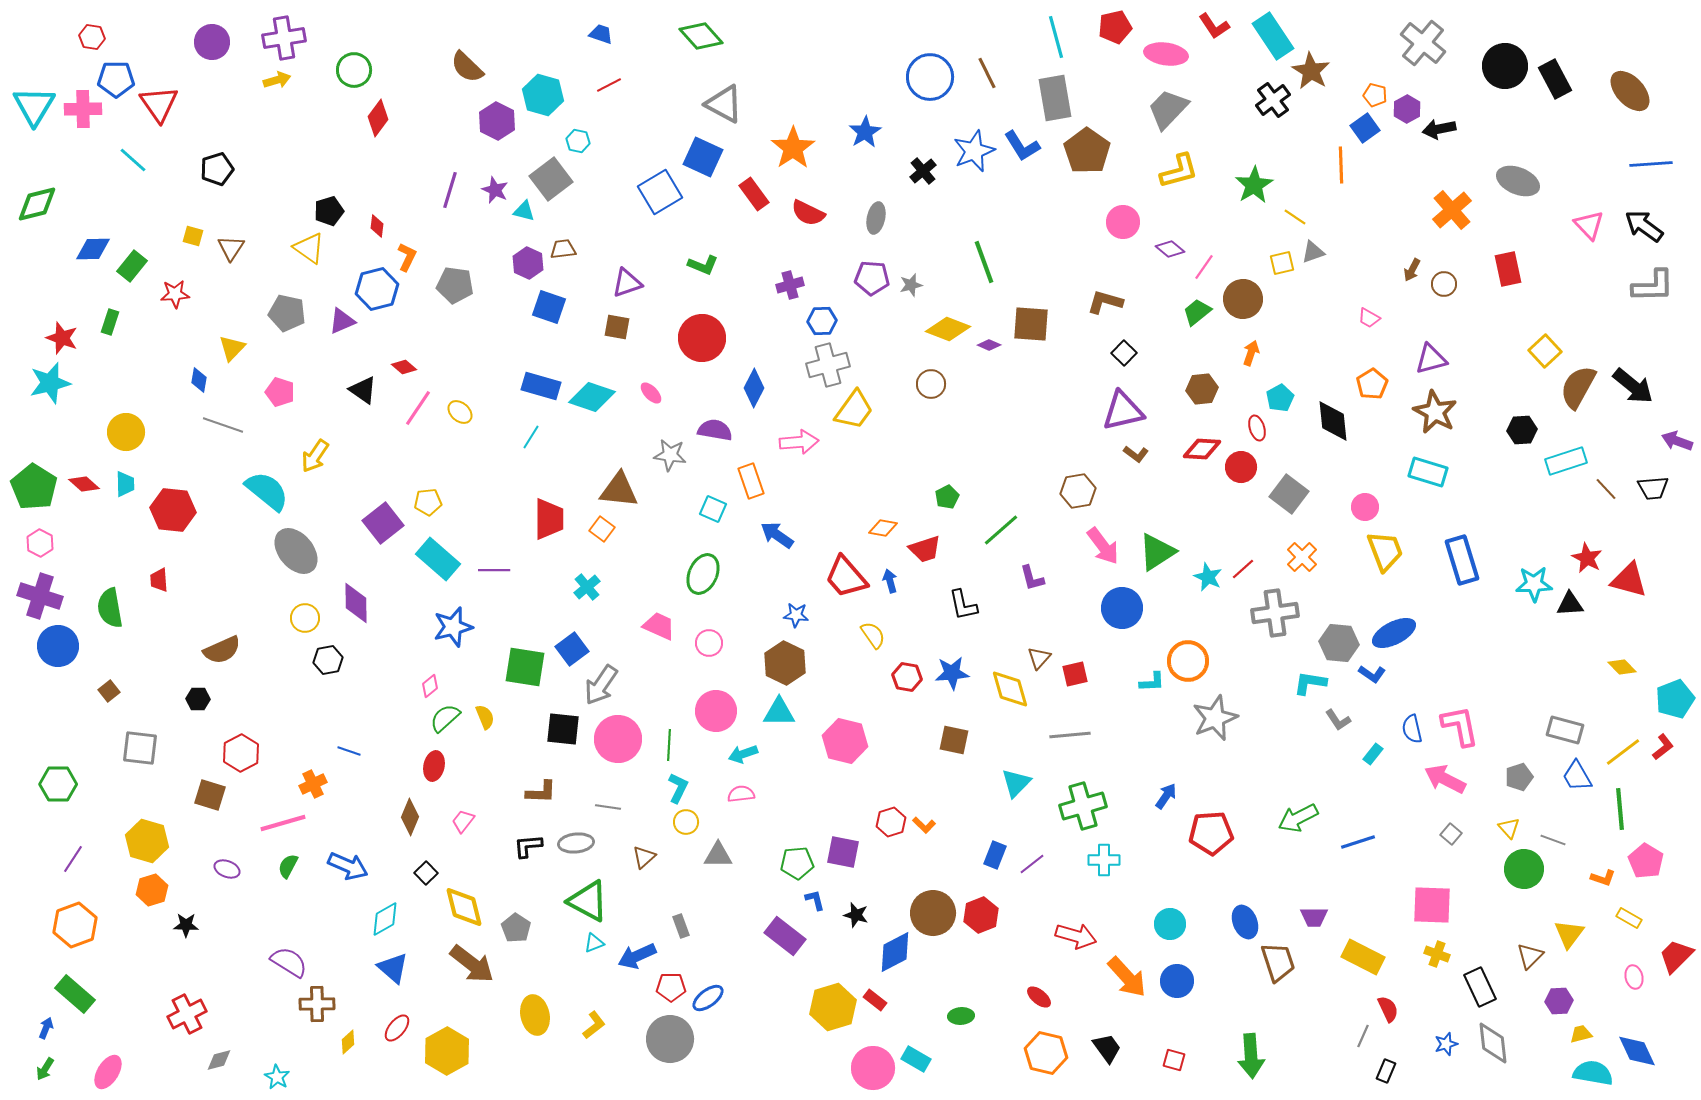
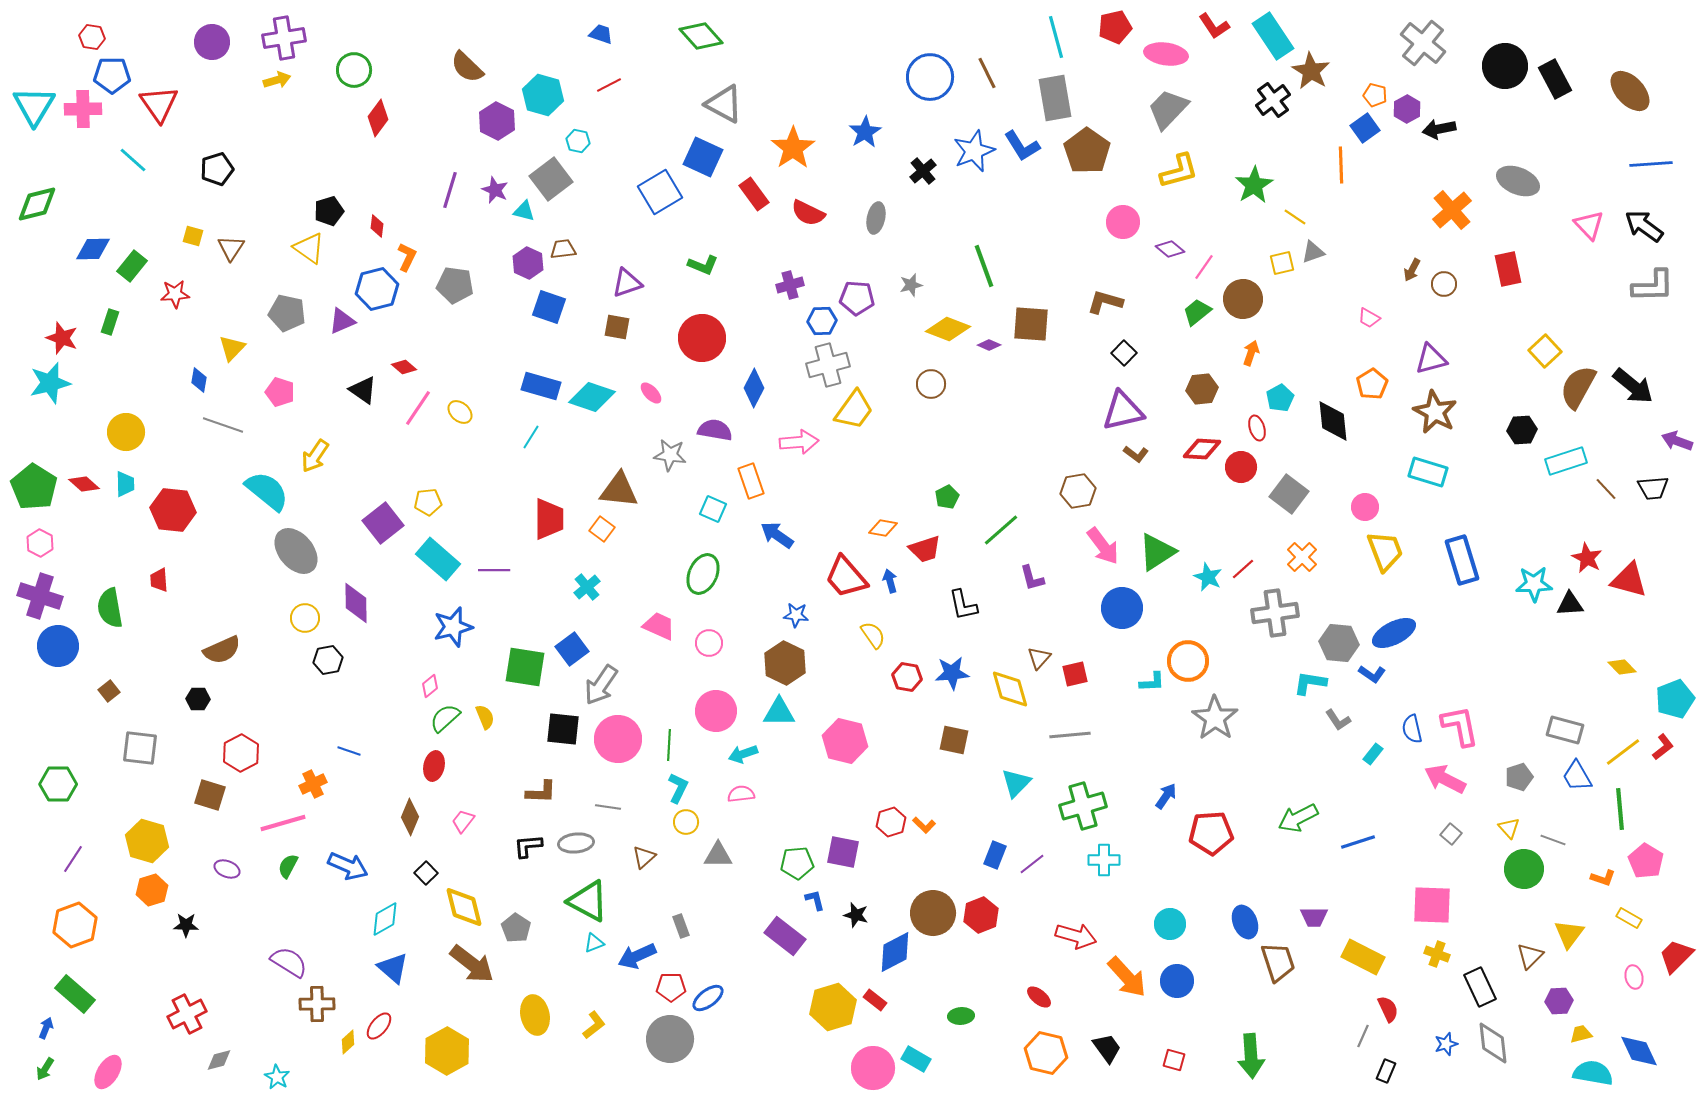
blue pentagon at (116, 79): moved 4 px left, 4 px up
green line at (984, 262): moved 4 px down
purple pentagon at (872, 278): moved 15 px left, 20 px down
gray star at (1215, 718): rotated 15 degrees counterclockwise
red ellipse at (397, 1028): moved 18 px left, 2 px up
blue diamond at (1637, 1051): moved 2 px right
